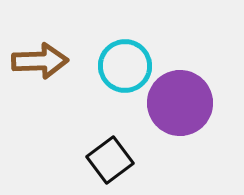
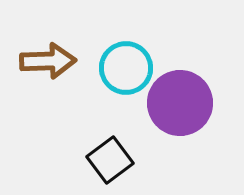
brown arrow: moved 8 px right
cyan circle: moved 1 px right, 2 px down
